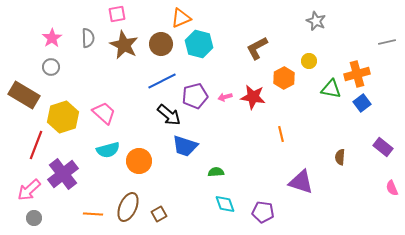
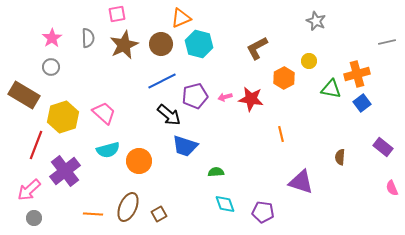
brown star at (124, 45): rotated 20 degrees clockwise
red star at (253, 97): moved 2 px left, 2 px down
purple cross at (63, 174): moved 2 px right, 3 px up
